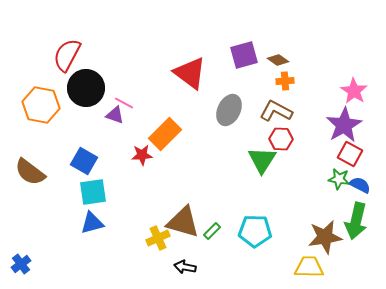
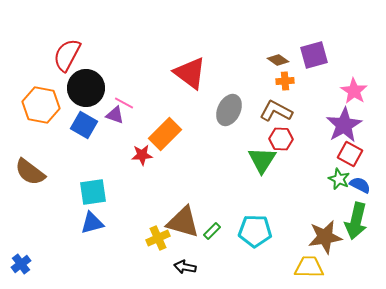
purple square: moved 70 px right
blue square: moved 36 px up
green star: rotated 15 degrees clockwise
